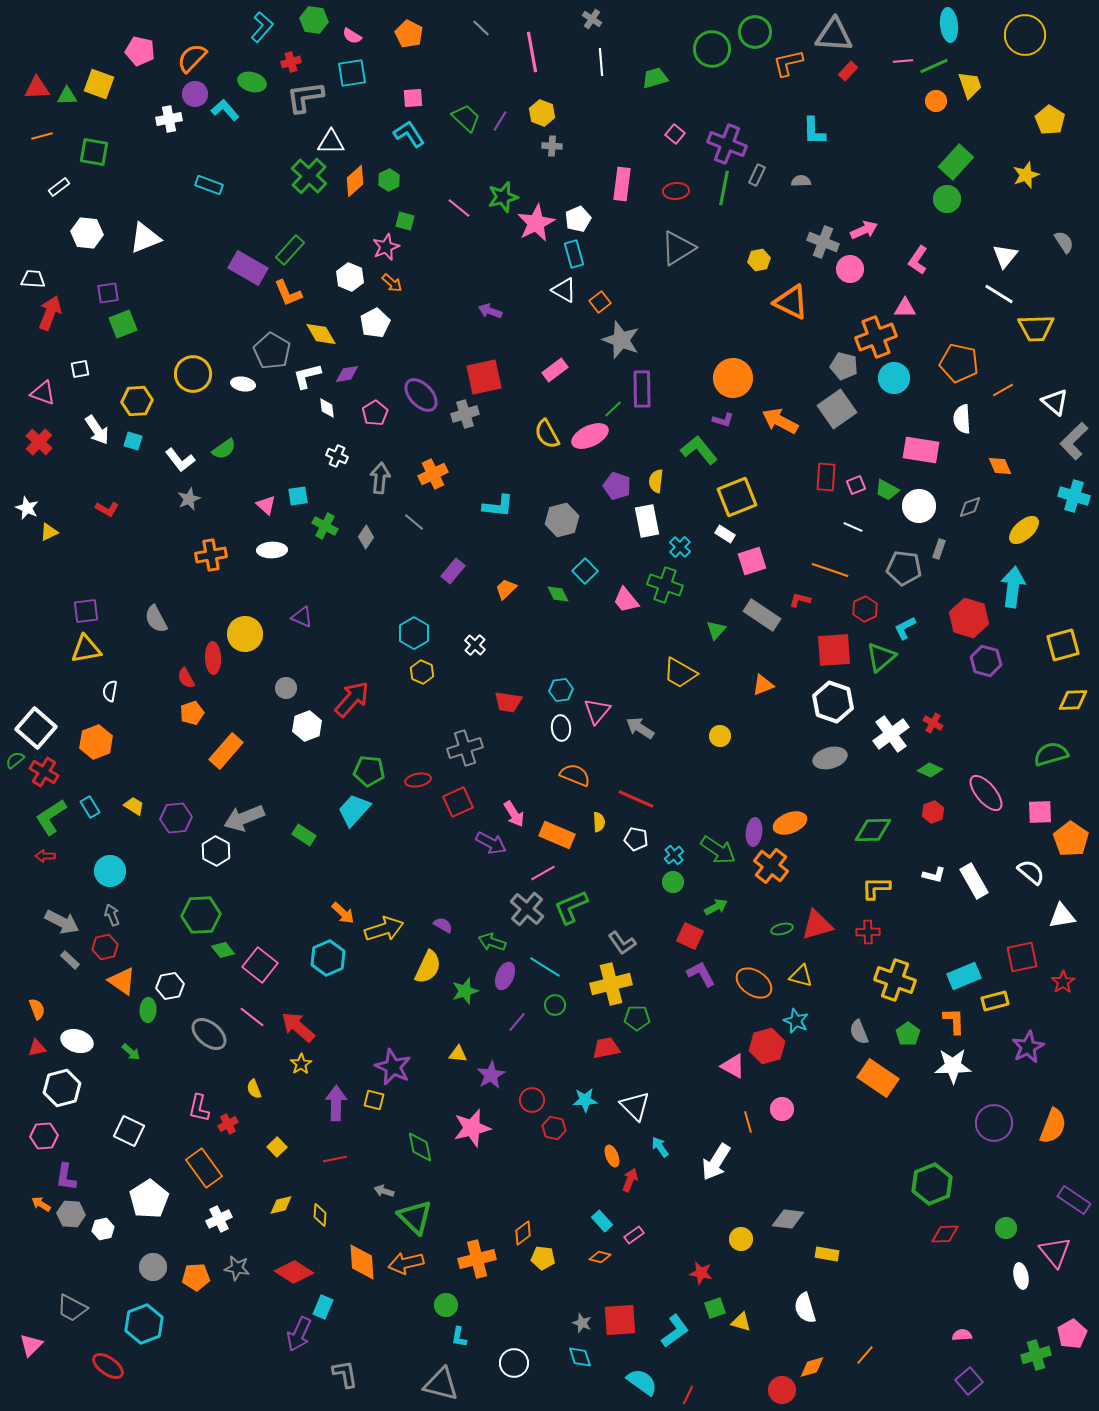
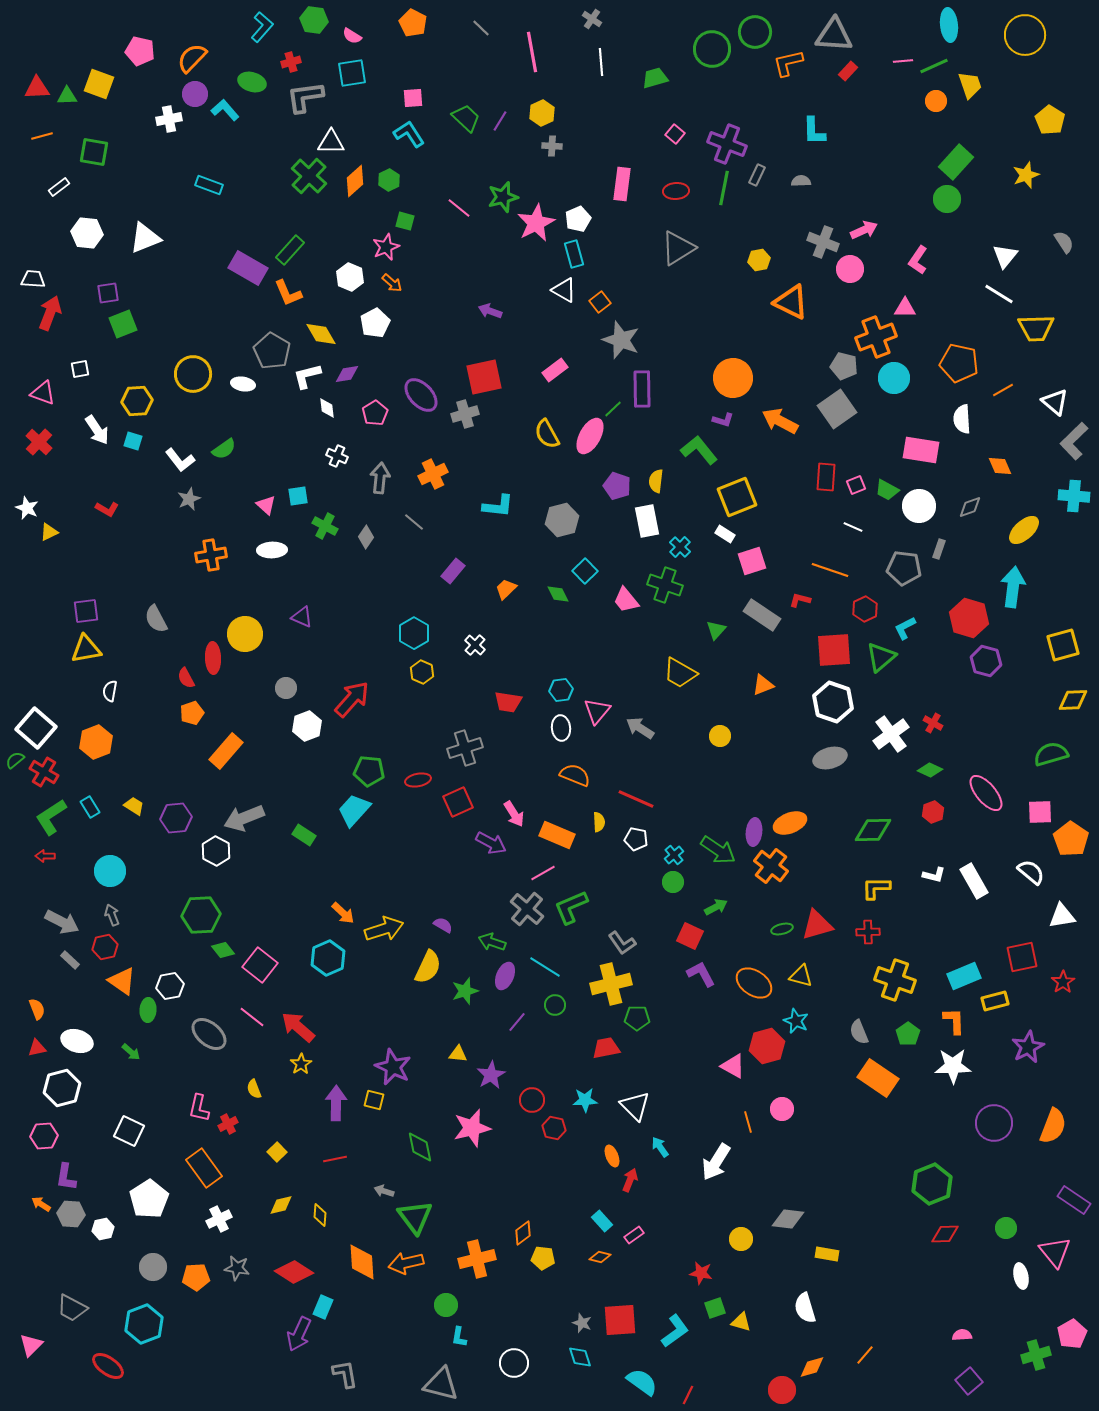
orange pentagon at (409, 34): moved 4 px right, 11 px up
yellow hexagon at (542, 113): rotated 15 degrees clockwise
pink ellipse at (590, 436): rotated 36 degrees counterclockwise
cyan cross at (1074, 496): rotated 12 degrees counterclockwise
yellow square at (277, 1147): moved 5 px down
green triangle at (415, 1217): rotated 9 degrees clockwise
